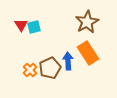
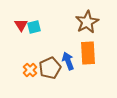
orange rectangle: rotated 30 degrees clockwise
blue arrow: rotated 18 degrees counterclockwise
